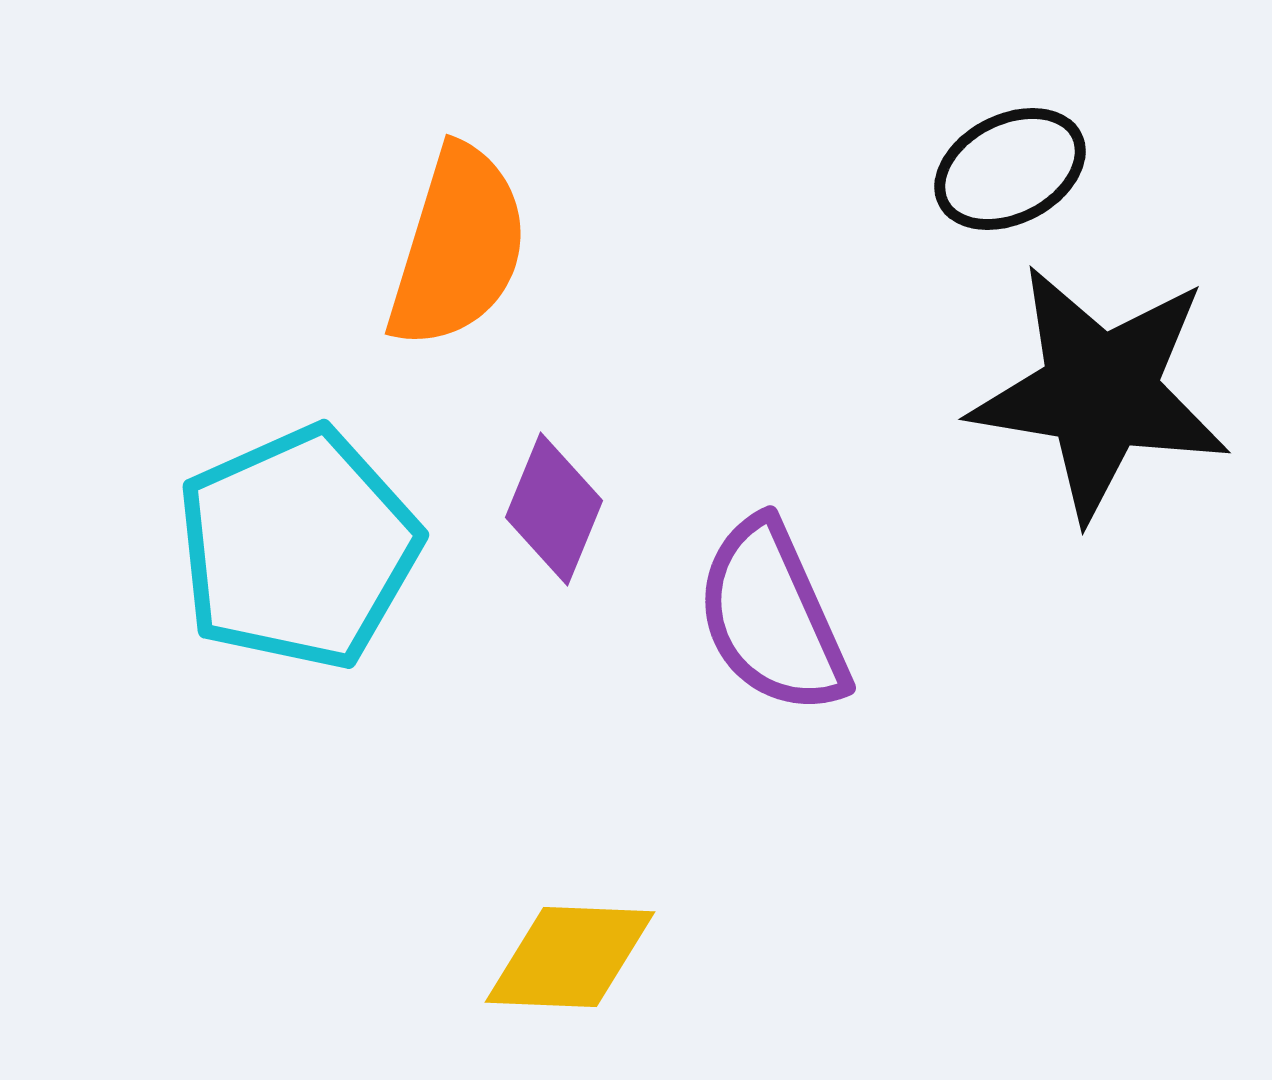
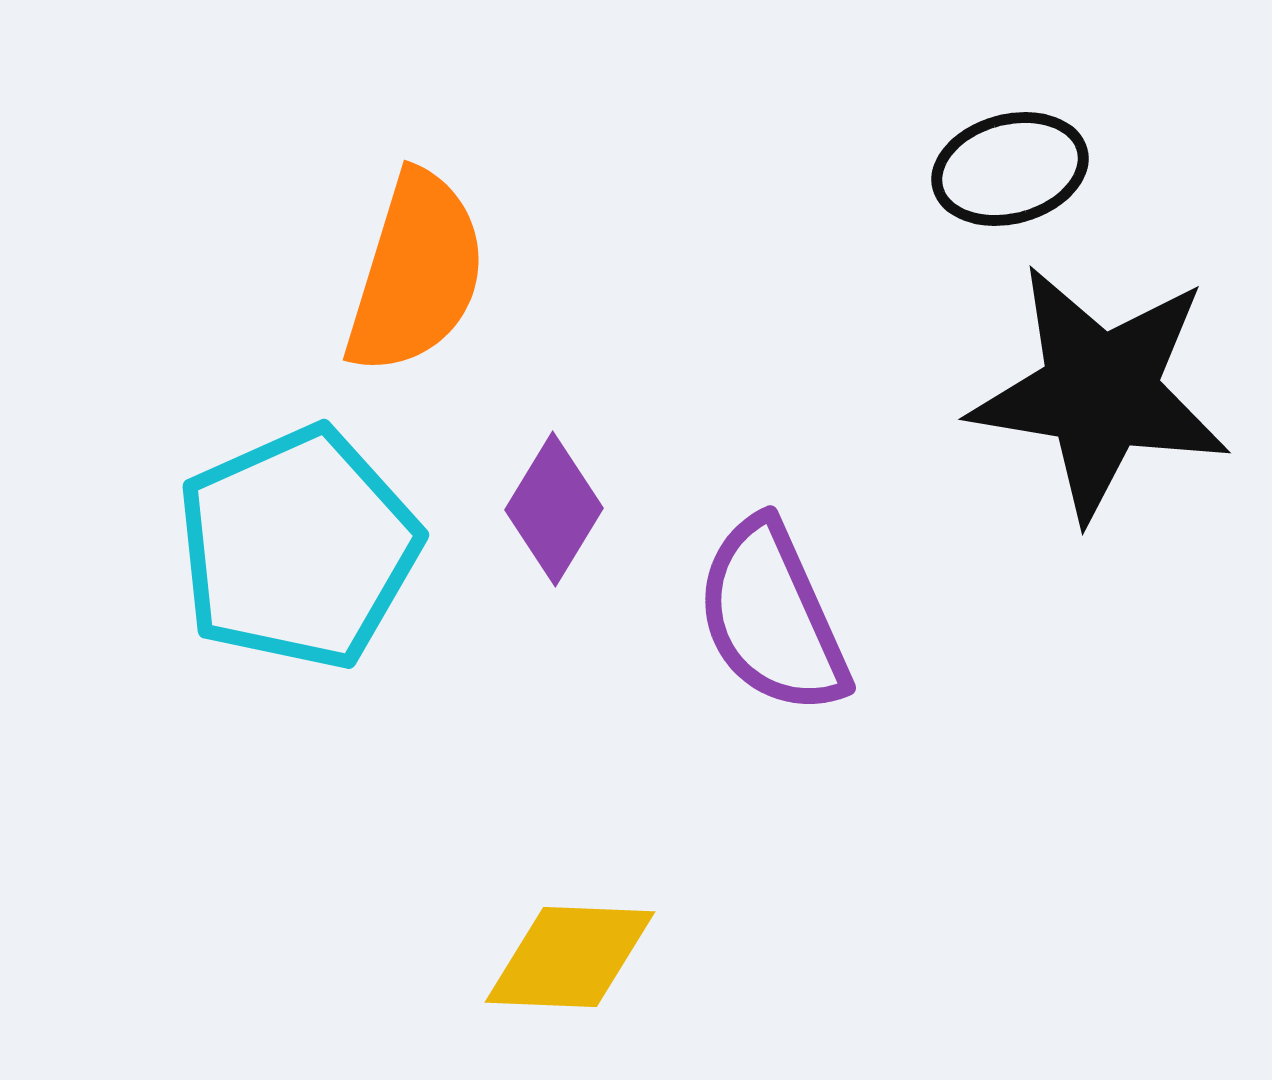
black ellipse: rotated 12 degrees clockwise
orange semicircle: moved 42 px left, 26 px down
purple diamond: rotated 9 degrees clockwise
